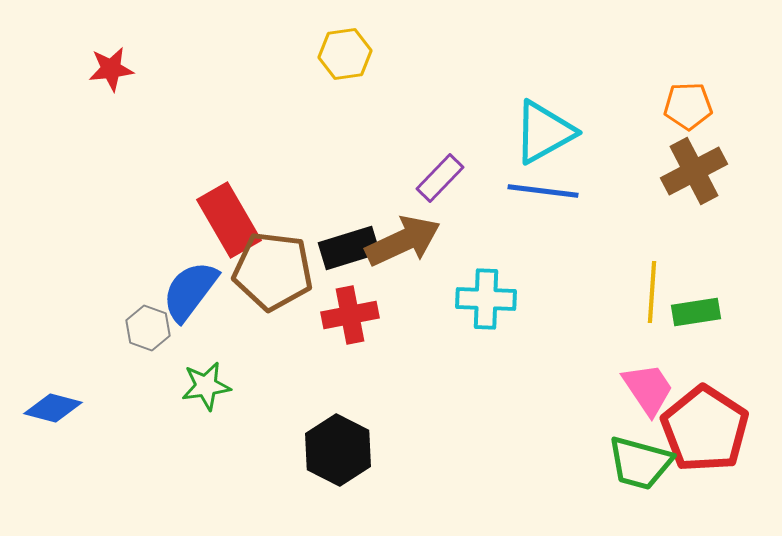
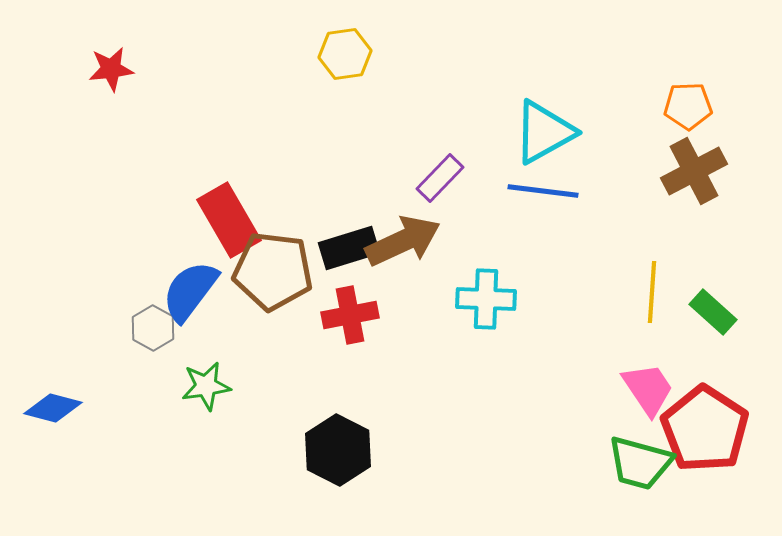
green rectangle: moved 17 px right; rotated 51 degrees clockwise
gray hexagon: moved 5 px right; rotated 9 degrees clockwise
